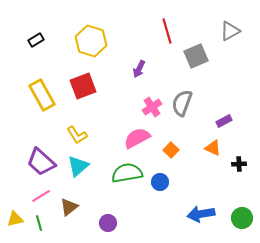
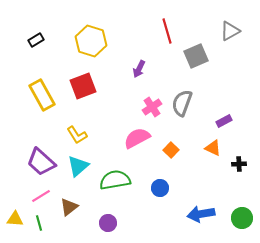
green semicircle: moved 12 px left, 7 px down
blue circle: moved 6 px down
yellow triangle: rotated 18 degrees clockwise
